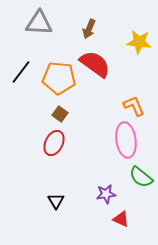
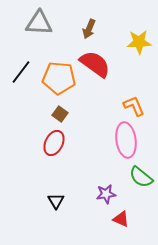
yellow star: rotated 10 degrees counterclockwise
